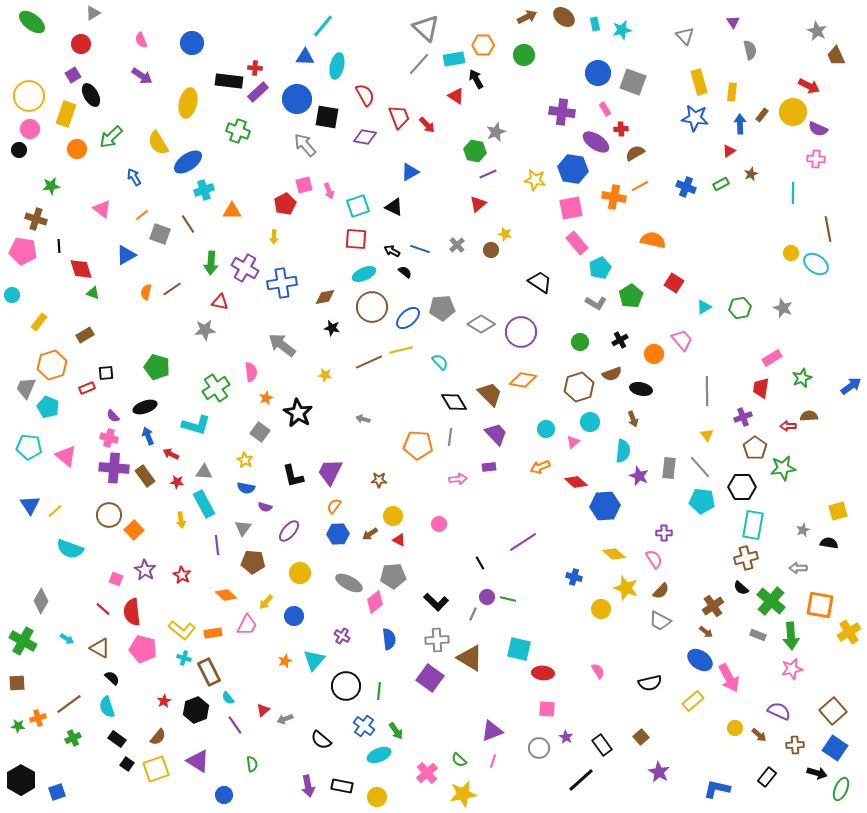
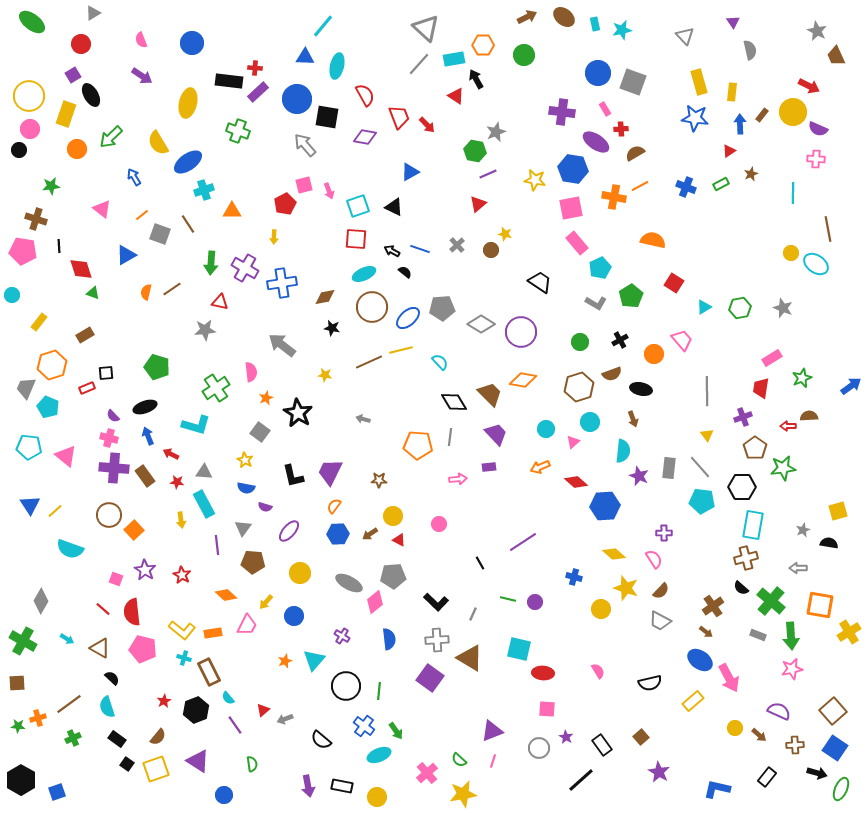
purple circle at (487, 597): moved 48 px right, 5 px down
